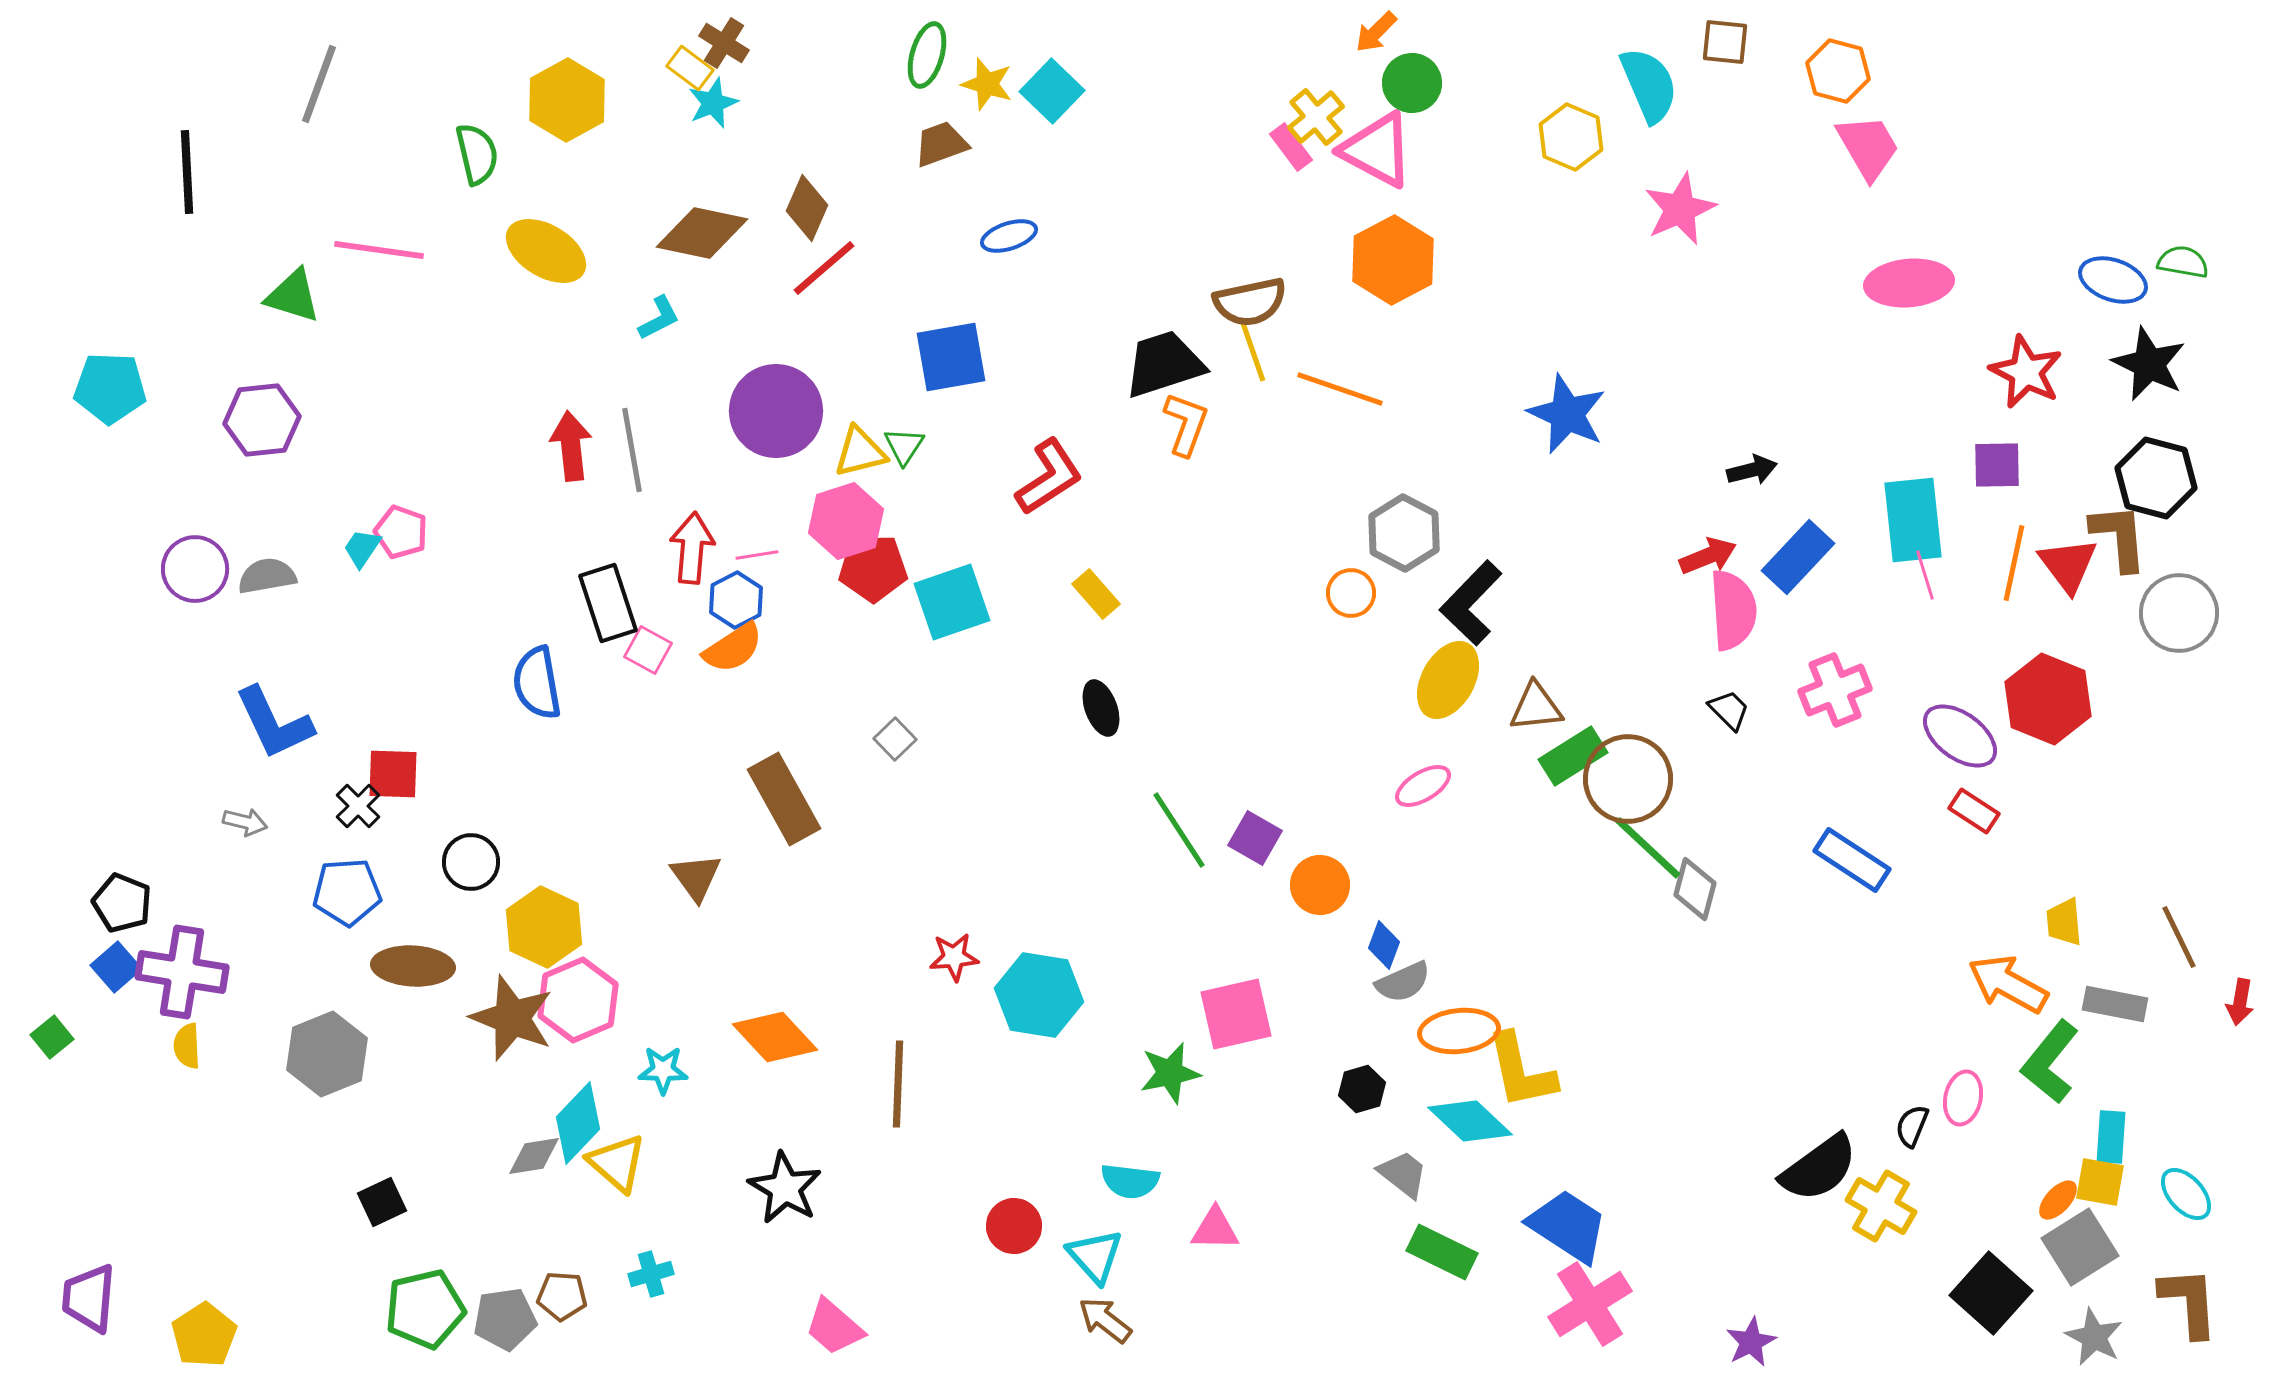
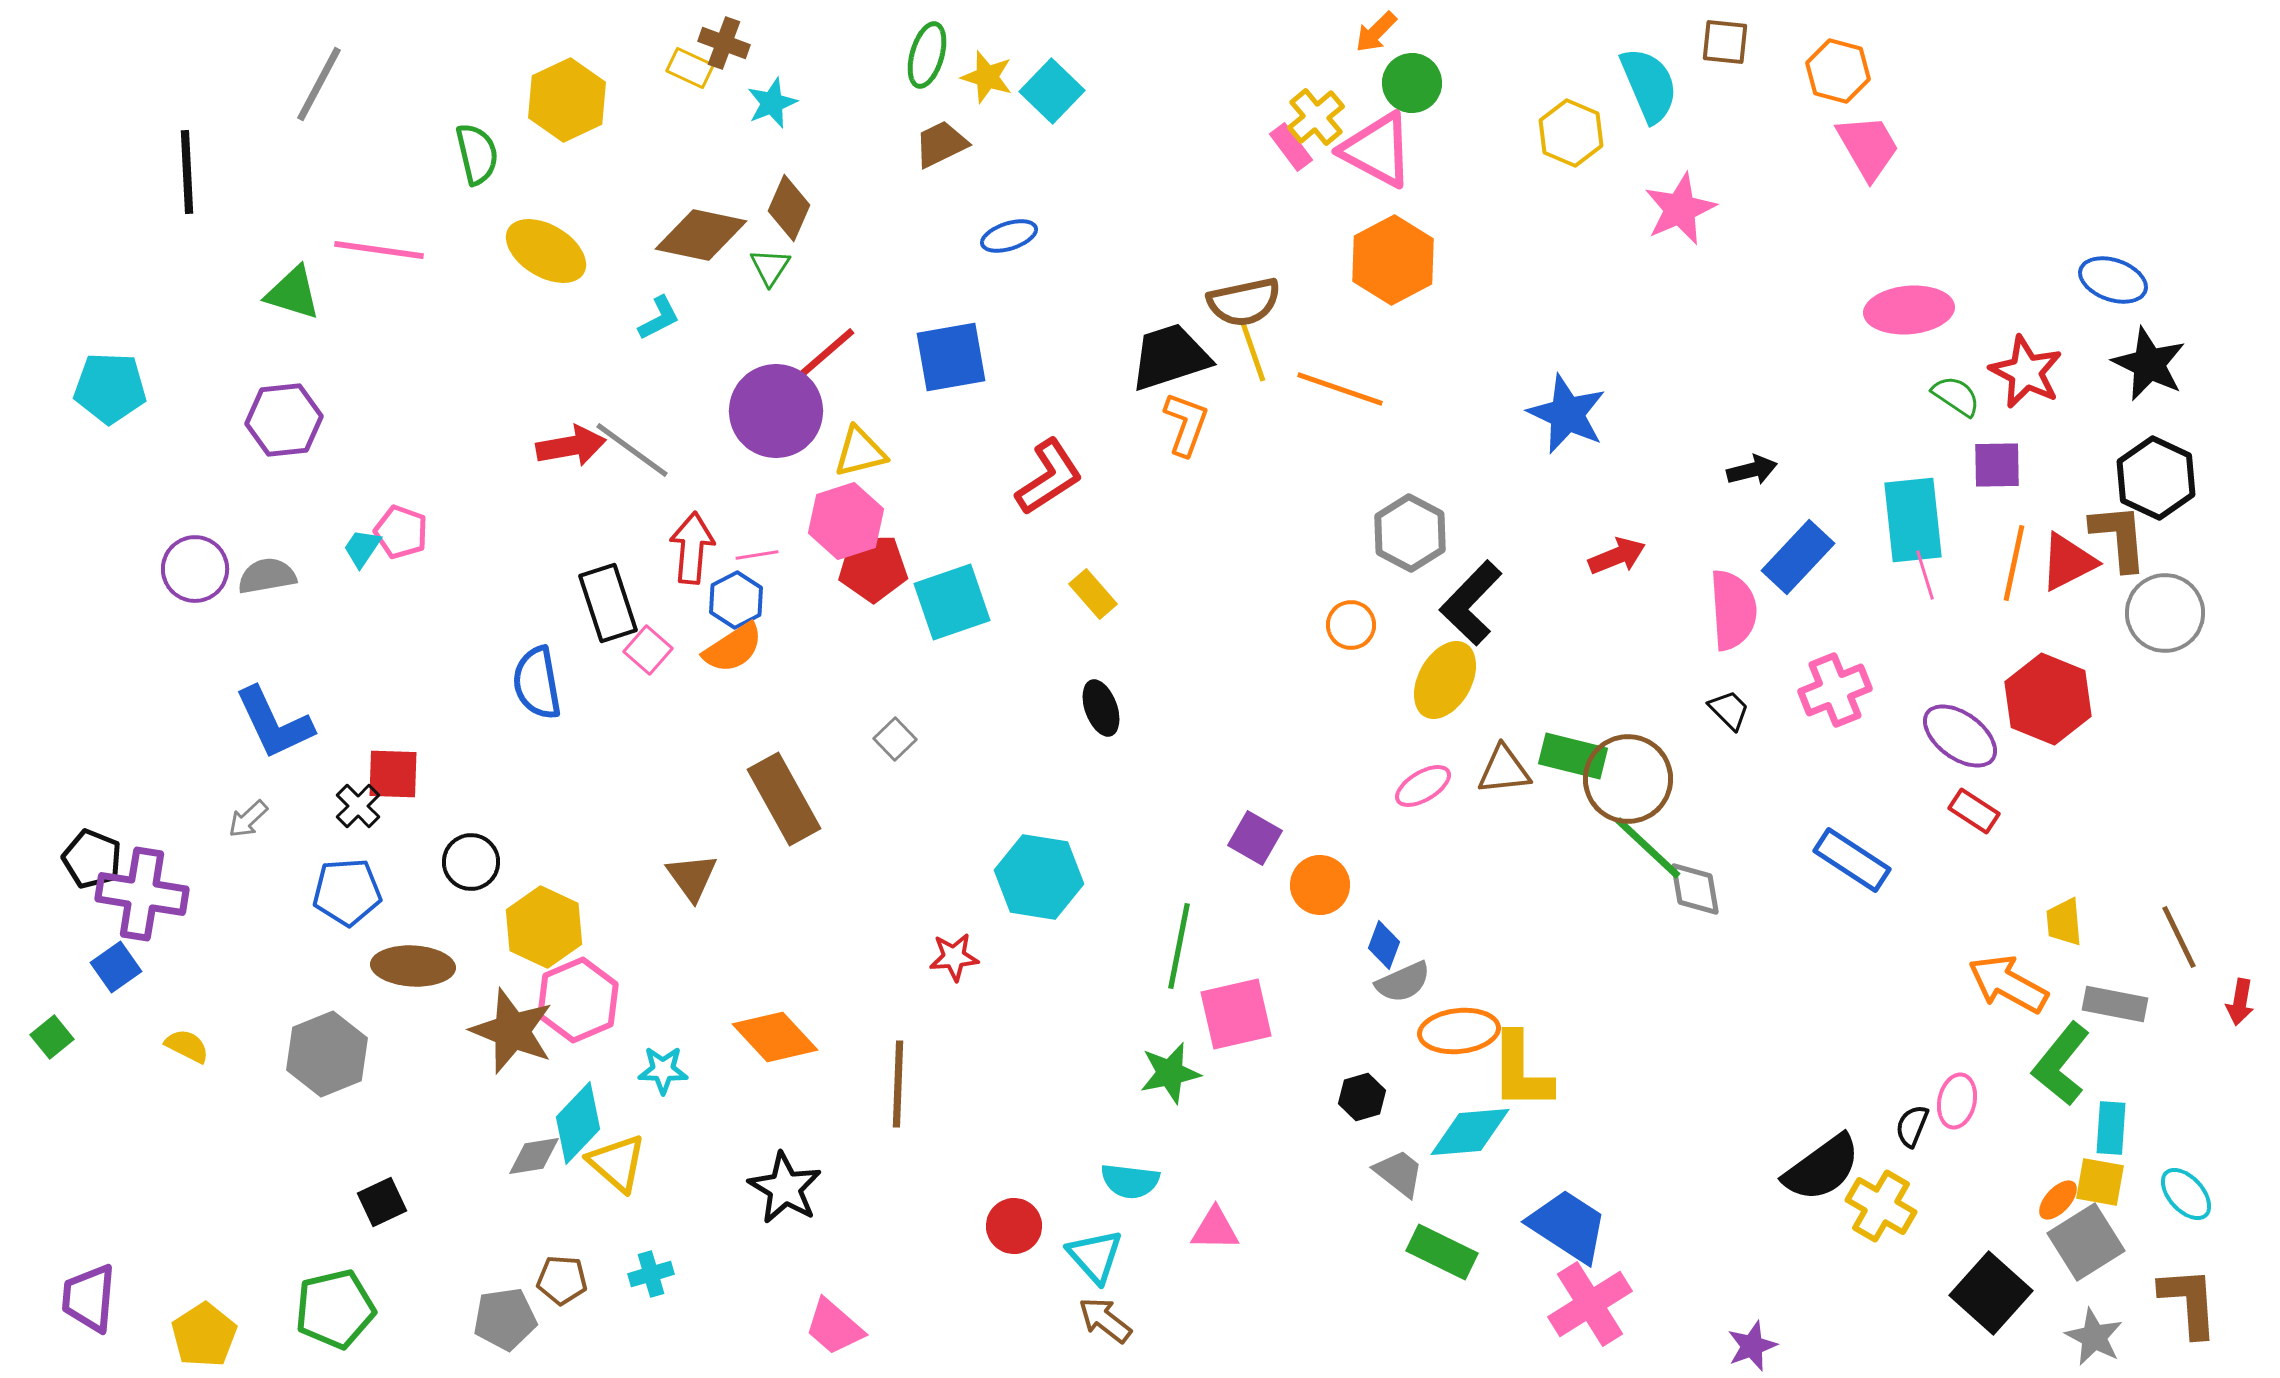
brown cross at (724, 43): rotated 12 degrees counterclockwise
yellow rectangle at (690, 68): rotated 12 degrees counterclockwise
gray line at (319, 84): rotated 8 degrees clockwise
yellow star at (987, 84): moved 7 px up
yellow hexagon at (567, 100): rotated 4 degrees clockwise
cyan star at (713, 103): moved 59 px right
yellow hexagon at (1571, 137): moved 4 px up
brown trapezoid at (941, 144): rotated 6 degrees counterclockwise
brown diamond at (807, 208): moved 18 px left
brown diamond at (702, 233): moved 1 px left, 2 px down
green semicircle at (2183, 262): moved 227 px left, 134 px down; rotated 24 degrees clockwise
red line at (824, 268): moved 87 px down
pink ellipse at (1909, 283): moved 27 px down
green triangle at (293, 296): moved 3 px up
brown semicircle at (1250, 302): moved 6 px left
black trapezoid at (1164, 364): moved 6 px right, 7 px up
purple hexagon at (262, 420): moved 22 px right
red arrow at (571, 446): rotated 86 degrees clockwise
green triangle at (904, 446): moved 134 px left, 179 px up
gray line at (632, 450): rotated 44 degrees counterclockwise
black hexagon at (2156, 478): rotated 10 degrees clockwise
gray hexagon at (1404, 533): moved 6 px right
red arrow at (1708, 556): moved 91 px left
red triangle at (2068, 565): moved 3 px up; rotated 40 degrees clockwise
orange circle at (1351, 593): moved 32 px down
yellow rectangle at (1096, 594): moved 3 px left
gray circle at (2179, 613): moved 14 px left
pink square at (648, 650): rotated 12 degrees clockwise
yellow ellipse at (1448, 680): moved 3 px left
brown triangle at (1536, 707): moved 32 px left, 63 px down
green rectangle at (1573, 756): rotated 46 degrees clockwise
gray arrow at (245, 822): moved 3 px right, 3 px up; rotated 123 degrees clockwise
green line at (1179, 830): moved 116 px down; rotated 44 degrees clockwise
brown triangle at (696, 877): moved 4 px left
gray diamond at (1695, 889): rotated 24 degrees counterclockwise
black pentagon at (122, 903): moved 30 px left, 44 px up
blue square at (116, 967): rotated 6 degrees clockwise
purple cross at (182, 972): moved 40 px left, 78 px up
cyan hexagon at (1039, 995): moved 118 px up
brown star at (512, 1018): moved 13 px down
yellow semicircle at (187, 1046): rotated 120 degrees clockwise
green L-shape at (2050, 1062): moved 11 px right, 2 px down
yellow L-shape at (1521, 1071): rotated 12 degrees clockwise
black hexagon at (1362, 1089): moved 8 px down
pink ellipse at (1963, 1098): moved 6 px left, 3 px down
cyan diamond at (1470, 1121): moved 11 px down; rotated 48 degrees counterclockwise
cyan rectangle at (2111, 1137): moved 9 px up
black semicircle at (1819, 1168): moved 3 px right
gray trapezoid at (1403, 1174): moved 4 px left, 1 px up
gray square at (2080, 1247): moved 6 px right, 5 px up
brown pentagon at (562, 1296): moved 16 px up
green pentagon at (425, 1309): moved 90 px left
purple star at (1751, 1342): moved 1 px right, 4 px down; rotated 6 degrees clockwise
